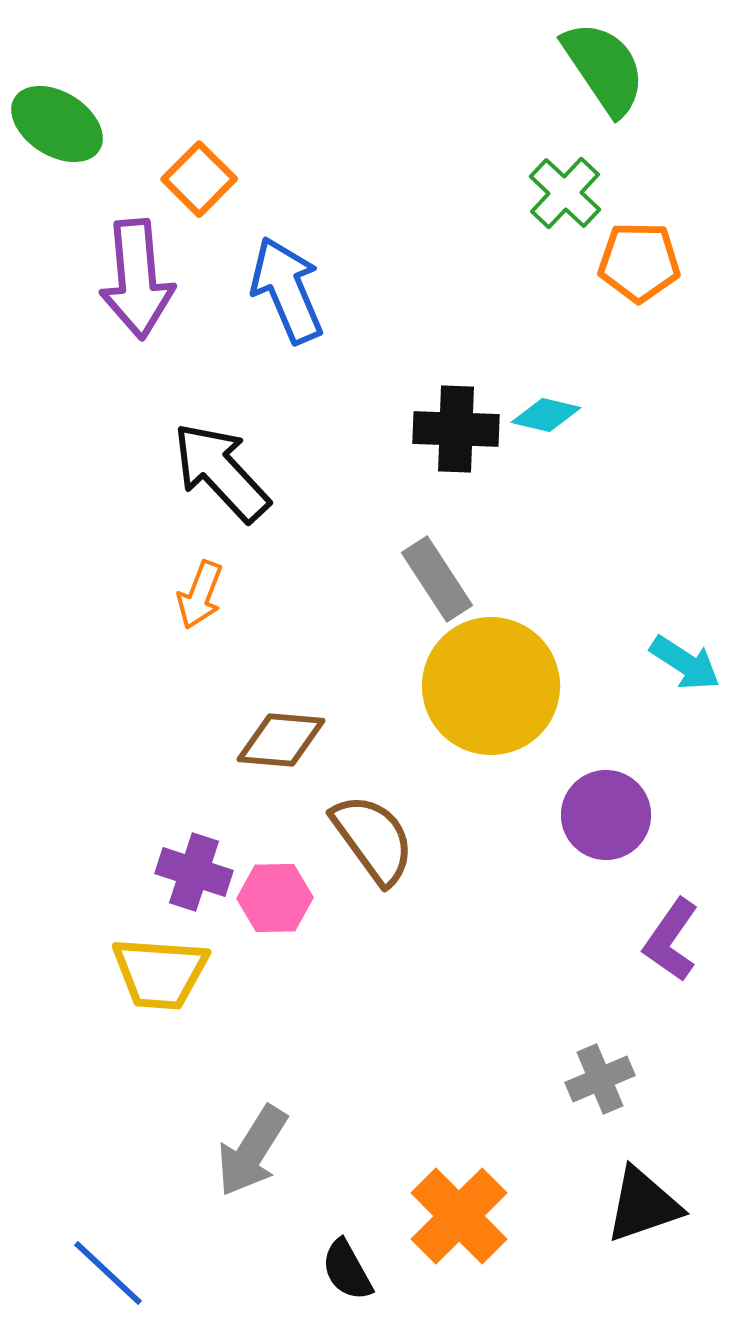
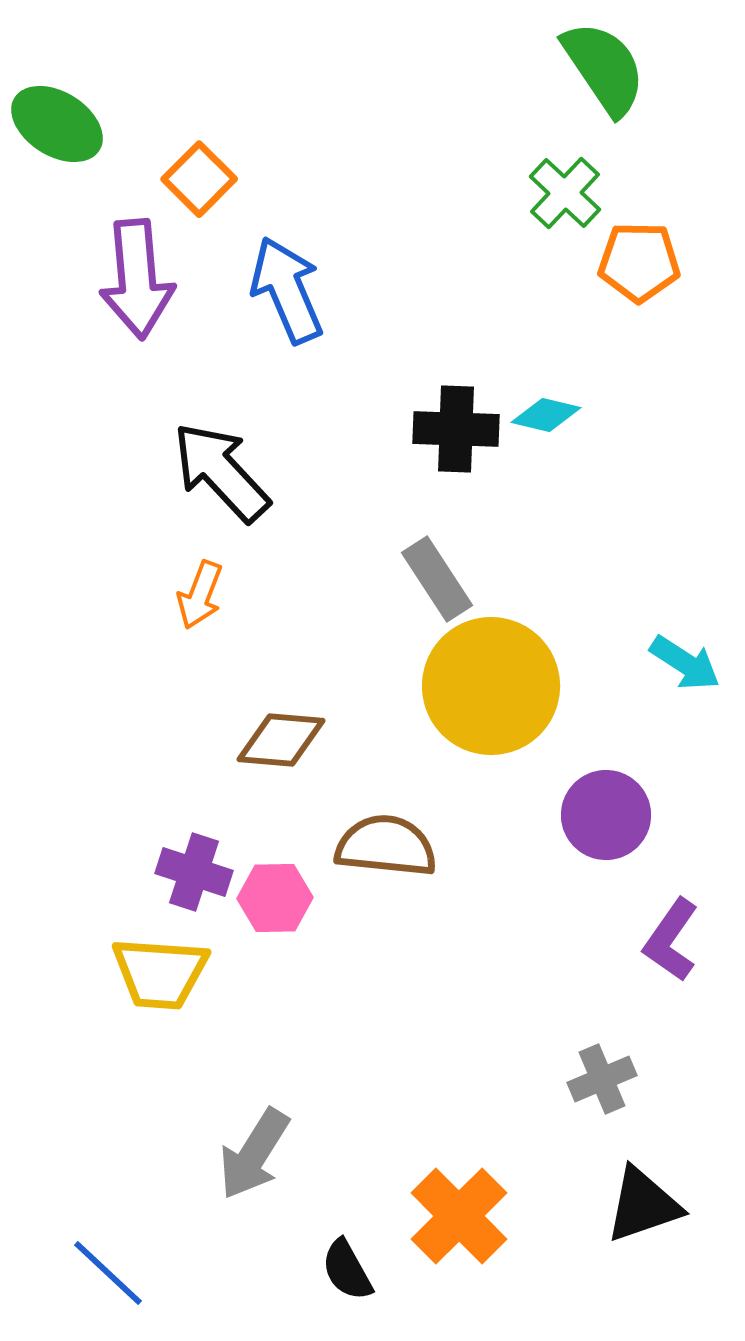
brown semicircle: moved 13 px right, 7 px down; rotated 48 degrees counterclockwise
gray cross: moved 2 px right
gray arrow: moved 2 px right, 3 px down
